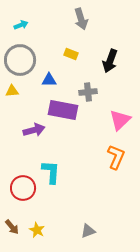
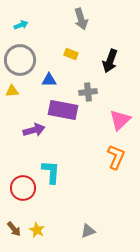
brown arrow: moved 2 px right, 2 px down
